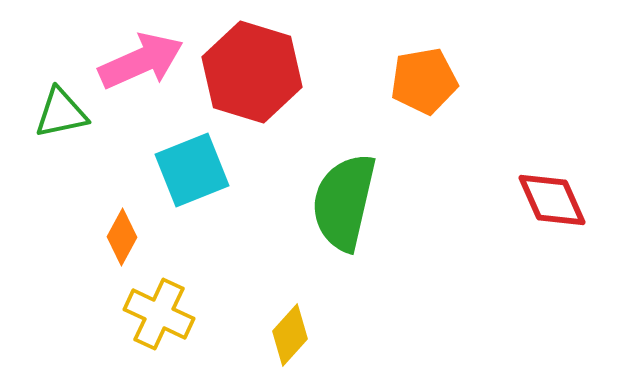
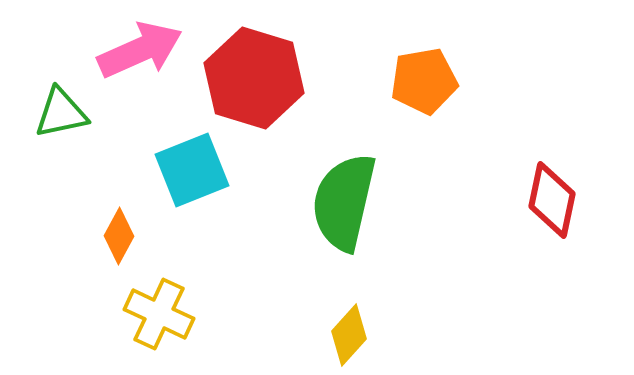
pink arrow: moved 1 px left, 11 px up
red hexagon: moved 2 px right, 6 px down
red diamond: rotated 36 degrees clockwise
orange diamond: moved 3 px left, 1 px up
yellow diamond: moved 59 px right
